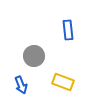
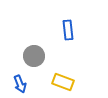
blue arrow: moved 1 px left, 1 px up
